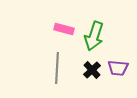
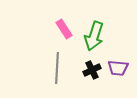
pink rectangle: rotated 42 degrees clockwise
black cross: rotated 18 degrees clockwise
